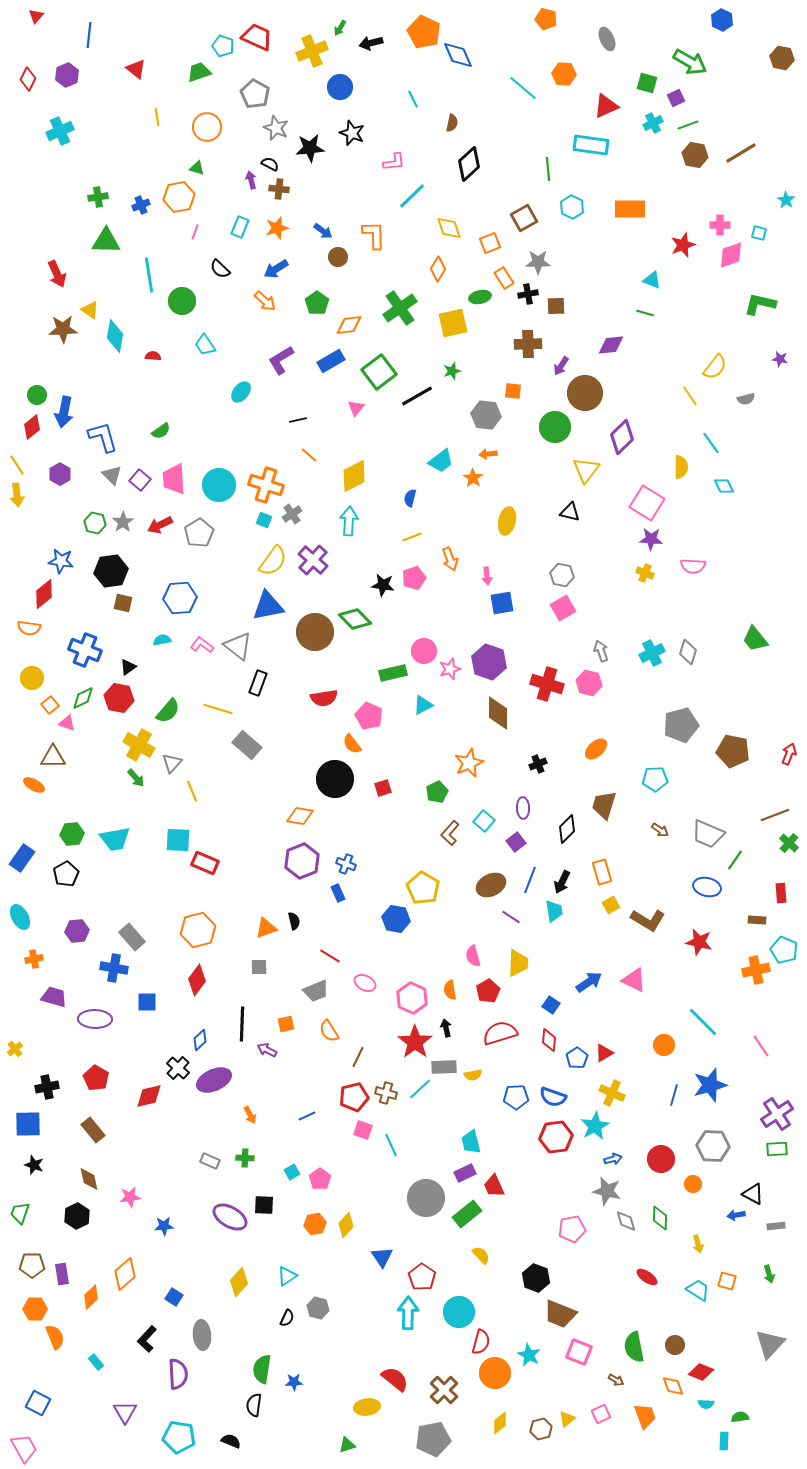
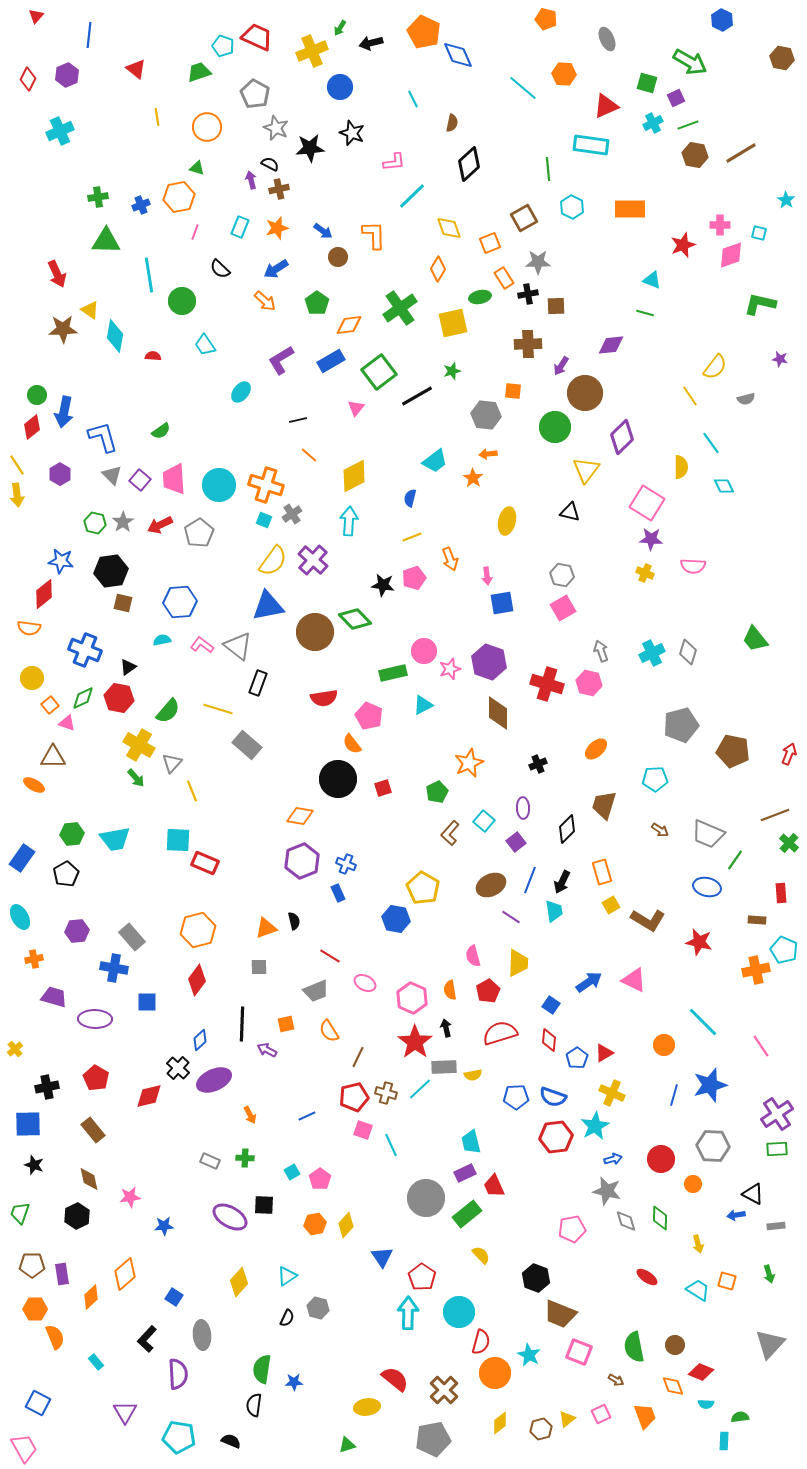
brown cross at (279, 189): rotated 18 degrees counterclockwise
cyan trapezoid at (441, 461): moved 6 px left
blue hexagon at (180, 598): moved 4 px down
black circle at (335, 779): moved 3 px right
